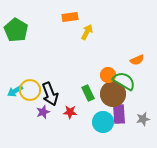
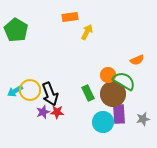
red star: moved 13 px left
